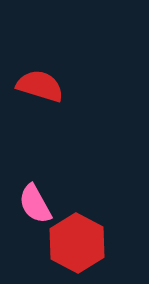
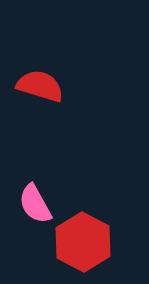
red hexagon: moved 6 px right, 1 px up
